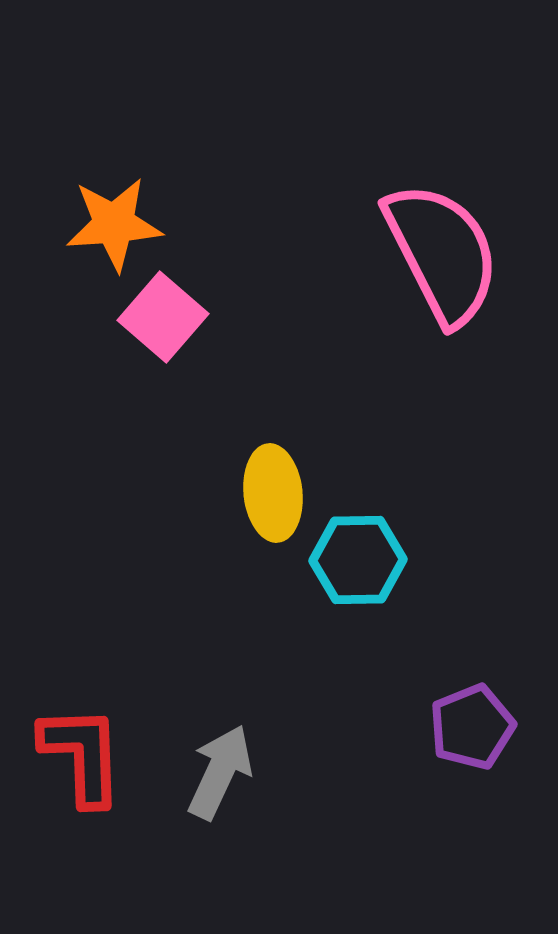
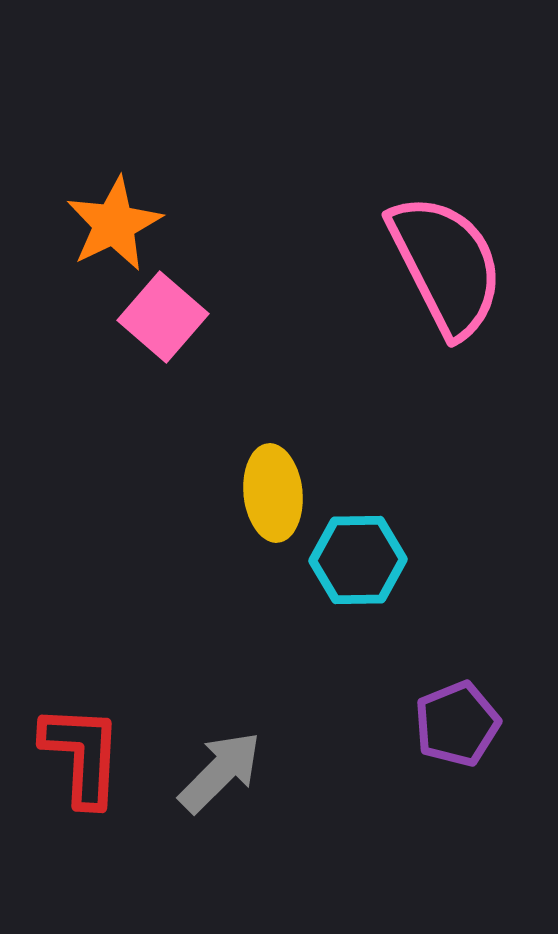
orange star: rotated 22 degrees counterclockwise
pink semicircle: moved 4 px right, 12 px down
purple pentagon: moved 15 px left, 3 px up
red L-shape: rotated 5 degrees clockwise
gray arrow: rotated 20 degrees clockwise
